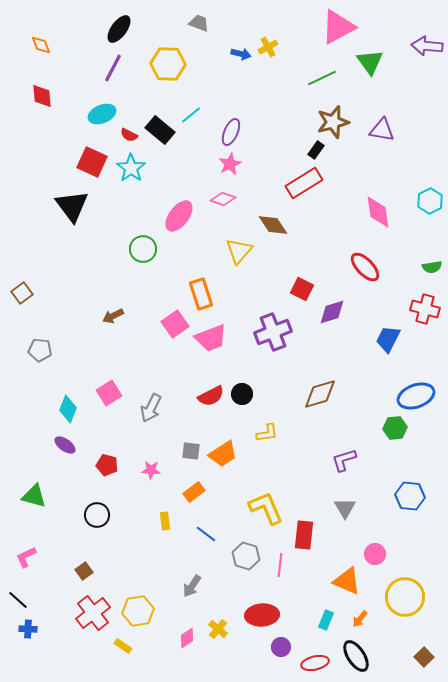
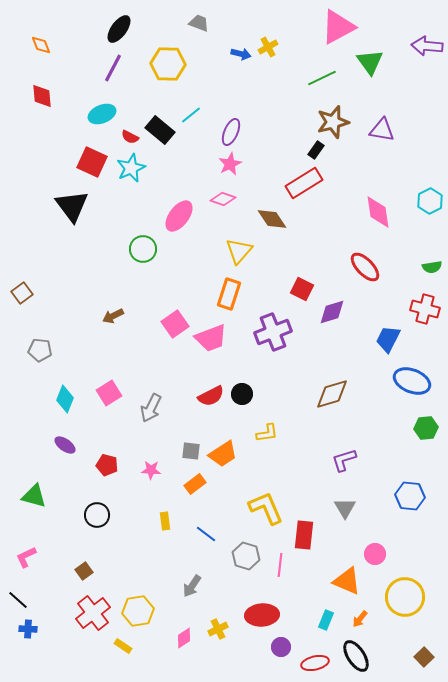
red semicircle at (129, 135): moved 1 px right, 2 px down
cyan star at (131, 168): rotated 12 degrees clockwise
brown diamond at (273, 225): moved 1 px left, 6 px up
orange rectangle at (201, 294): moved 28 px right; rotated 36 degrees clockwise
brown diamond at (320, 394): moved 12 px right
blue ellipse at (416, 396): moved 4 px left, 15 px up; rotated 42 degrees clockwise
cyan diamond at (68, 409): moved 3 px left, 10 px up
green hexagon at (395, 428): moved 31 px right
orange rectangle at (194, 492): moved 1 px right, 8 px up
yellow cross at (218, 629): rotated 24 degrees clockwise
pink diamond at (187, 638): moved 3 px left
